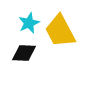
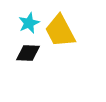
black diamond: moved 4 px right
